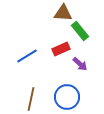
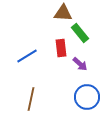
green rectangle: moved 2 px down
red rectangle: moved 1 px up; rotated 72 degrees counterclockwise
blue circle: moved 20 px right
